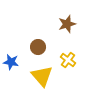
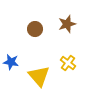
brown circle: moved 3 px left, 18 px up
yellow cross: moved 3 px down
yellow triangle: moved 3 px left
